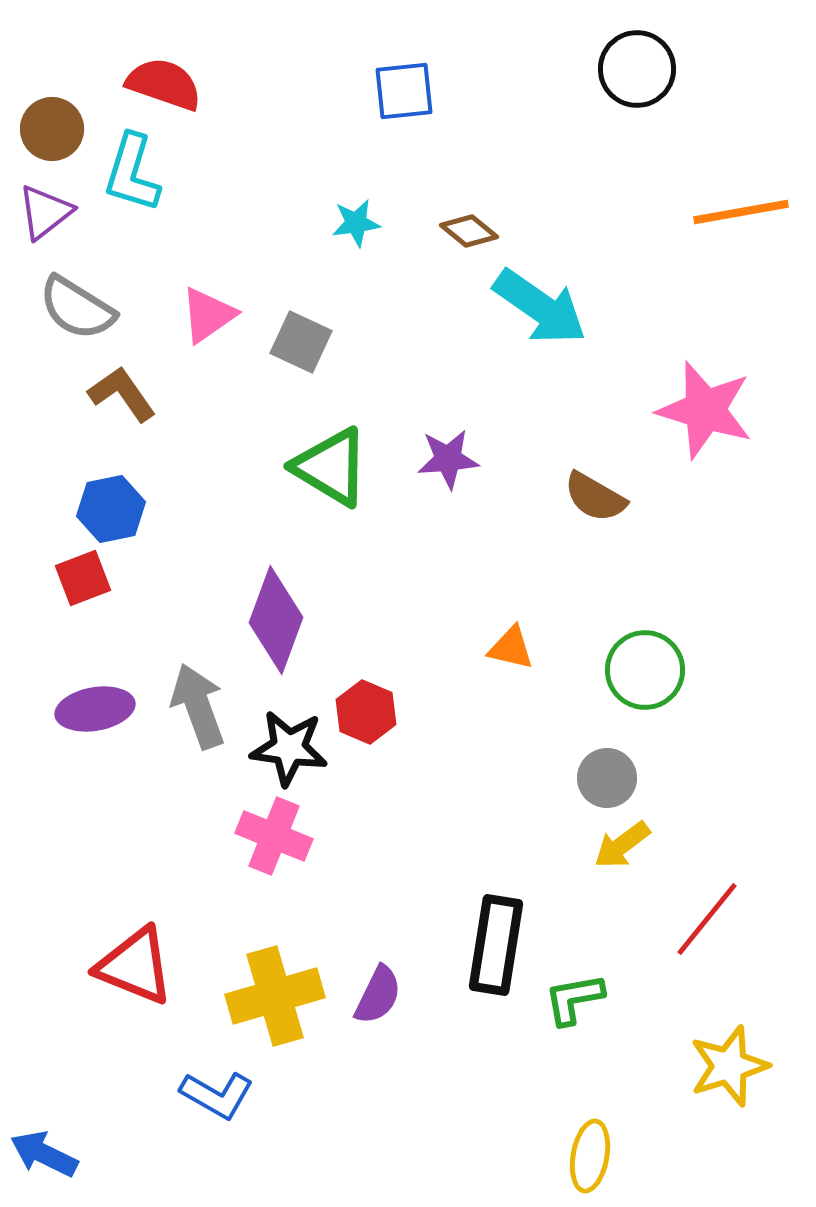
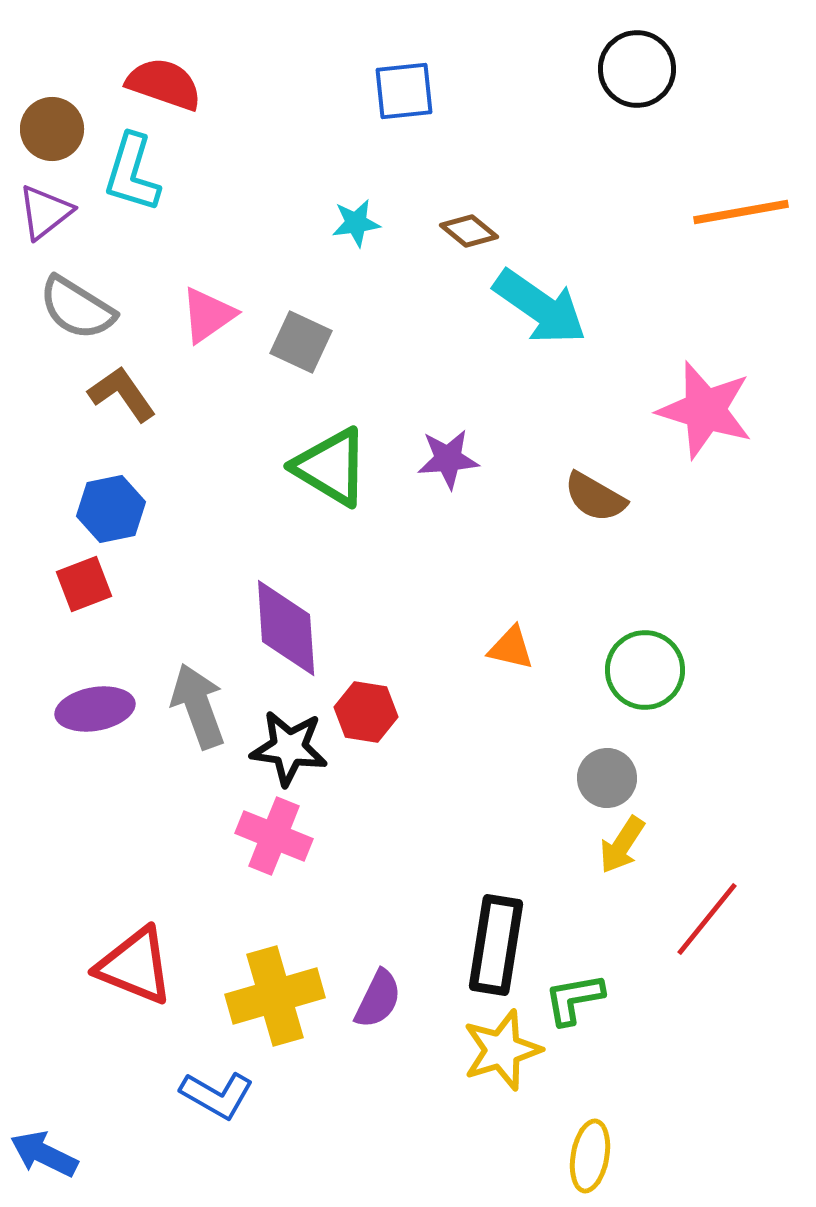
red square: moved 1 px right, 6 px down
purple diamond: moved 10 px right, 8 px down; rotated 24 degrees counterclockwise
red hexagon: rotated 14 degrees counterclockwise
yellow arrow: rotated 20 degrees counterclockwise
purple semicircle: moved 4 px down
yellow star: moved 227 px left, 16 px up
